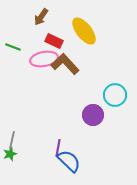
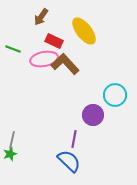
green line: moved 2 px down
purple line: moved 16 px right, 9 px up
